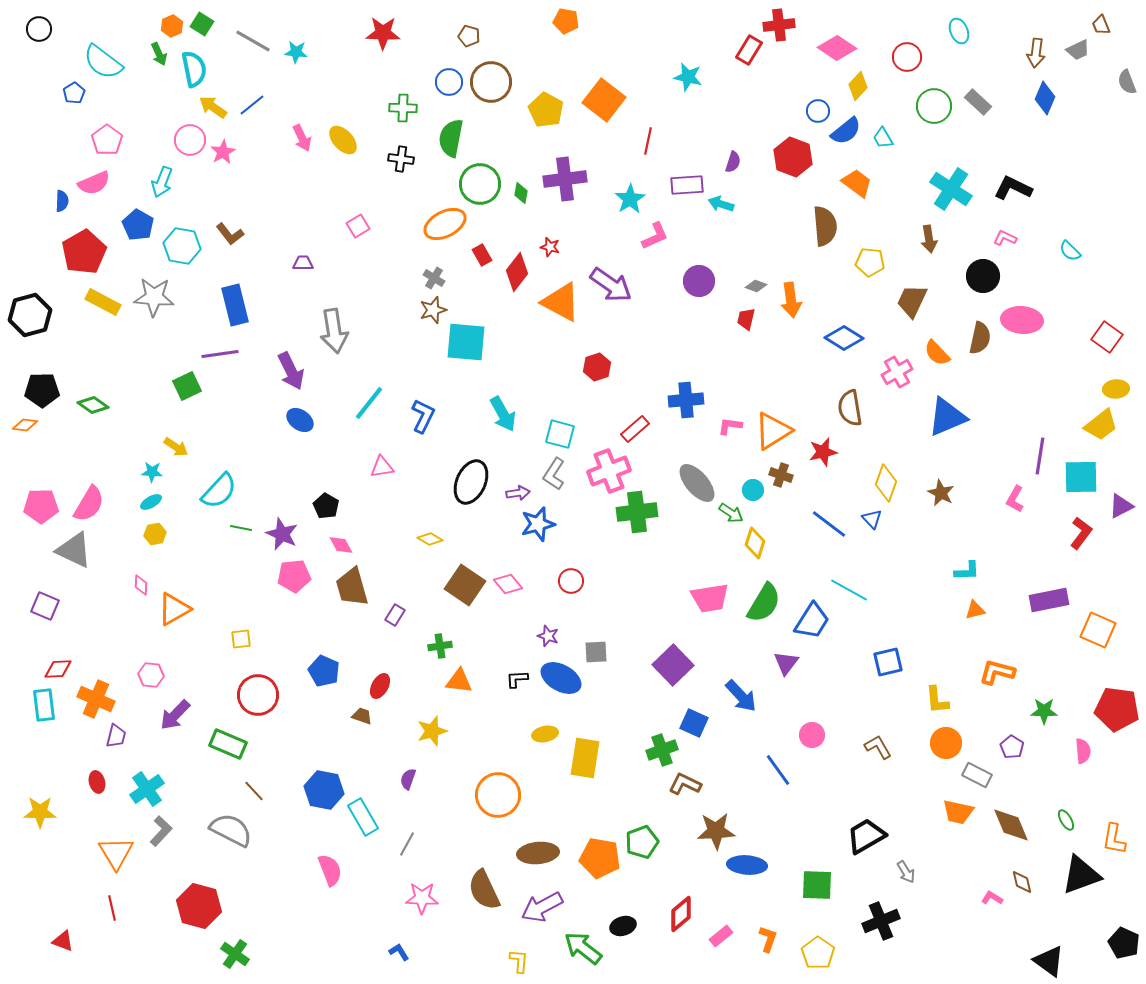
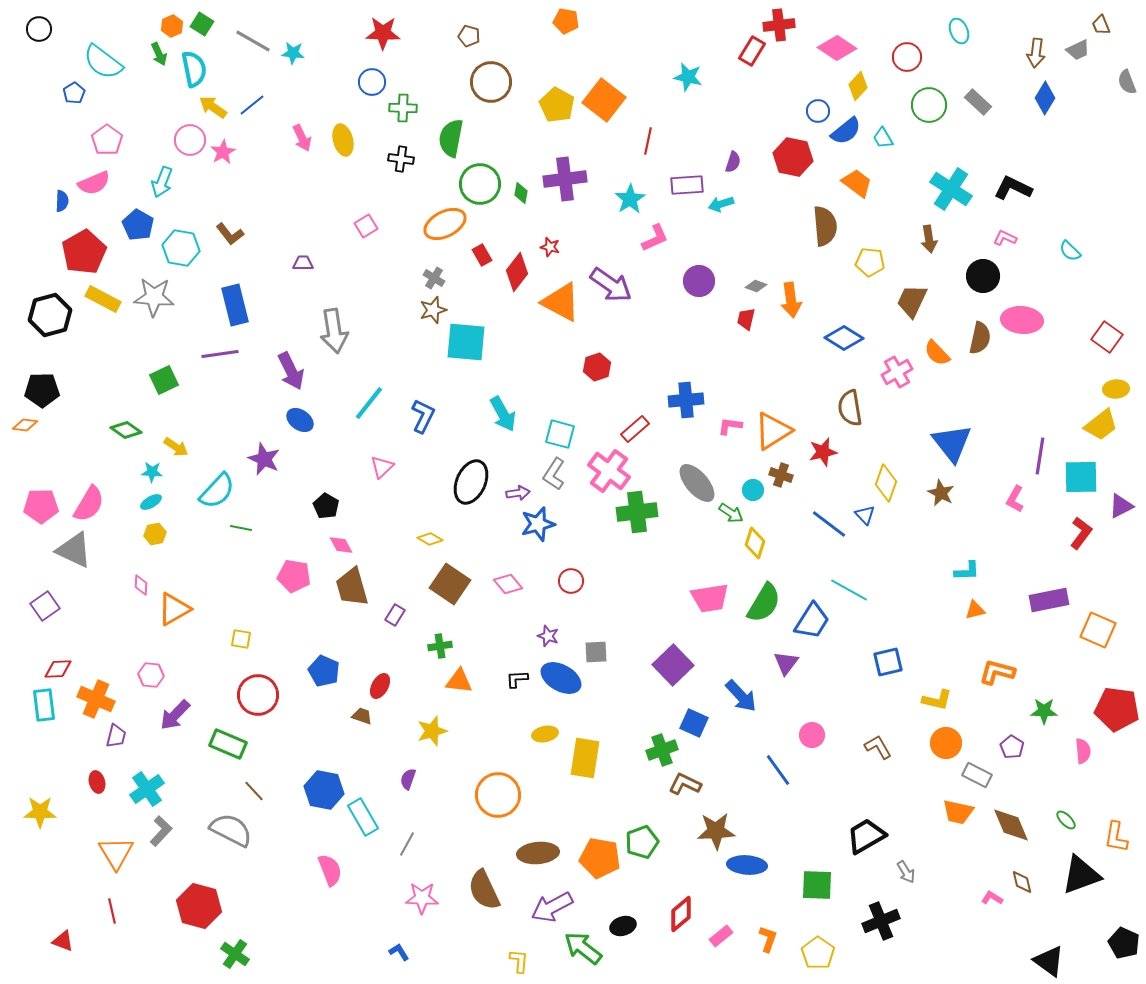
red rectangle at (749, 50): moved 3 px right, 1 px down
cyan star at (296, 52): moved 3 px left, 1 px down
blue circle at (449, 82): moved 77 px left
blue diamond at (1045, 98): rotated 8 degrees clockwise
green circle at (934, 106): moved 5 px left, 1 px up
yellow pentagon at (546, 110): moved 11 px right, 5 px up
yellow ellipse at (343, 140): rotated 28 degrees clockwise
red hexagon at (793, 157): rotated 9 degrees counterclockwise
cyan arrow at (721, 204): rotated 35 degrees counterclockwise
pink square at (358, 226): moved 8 px right
pink L-shape at (655, 236): moved 2 px down
cyan hexagon at (182, 246): moved 1 px left, 2 px down
yellow rectangle at (103, 302): moved 3 px up
black hexagon at (30, 315): moved 20 px right
green square at (187, 386): moved 23 px left, 6 px up
green diamond at (93, 405): moved 33 px right, 25 px down
blue triangle at (947, 417): moved 5 px right, 26 px down; rotated 45 degrees counterclockwise
pink triangle at (382, 467): rotated 35 degrees counterclockwise
pink cross at (609, 471): rotated 33 degrees counterclockwise
cyan semicircle at (219, 491): moved 2 px left
blue triangle at (872, 519): moved 7 px left, 4 px up
purple star at (282, 534): moved 18 px left, 75 px up
pink pentagon at (294, 576): rotated 16 degrees clockwise
brown square at (465, 585): moved 15 px left, 1 px up
purple square at (45, 606): rotated 32 degrees clockwise
yellow square at (241, 639): rotated 15 degrees clockwise
yellow L-shape at (937, 700): rotated 72 degrees counterclockwise
green ellipse at (1066, 820): rotated 15 degrees counterclockwise
orange L-shape at (1114, 839): moved 2 px right, 2 px up
purple arrow at (542, 907): moved 10 px right
red line at (112, 908): moved 3 px down
